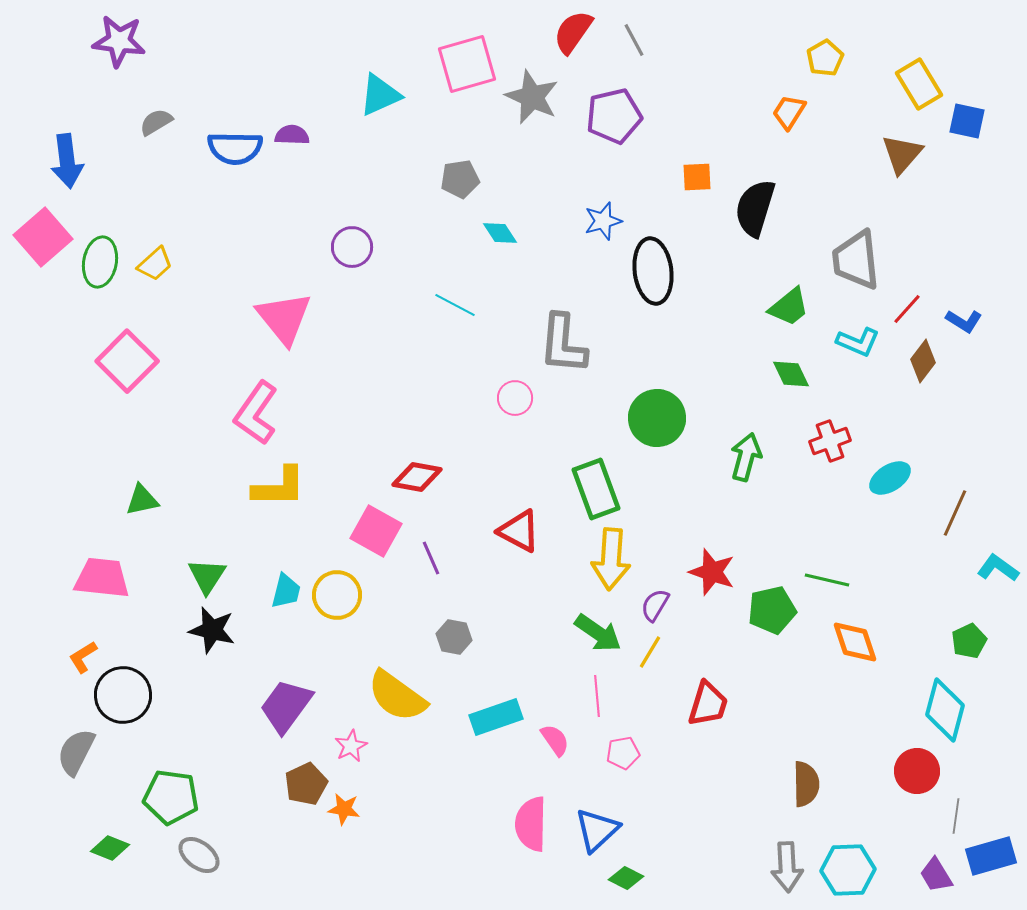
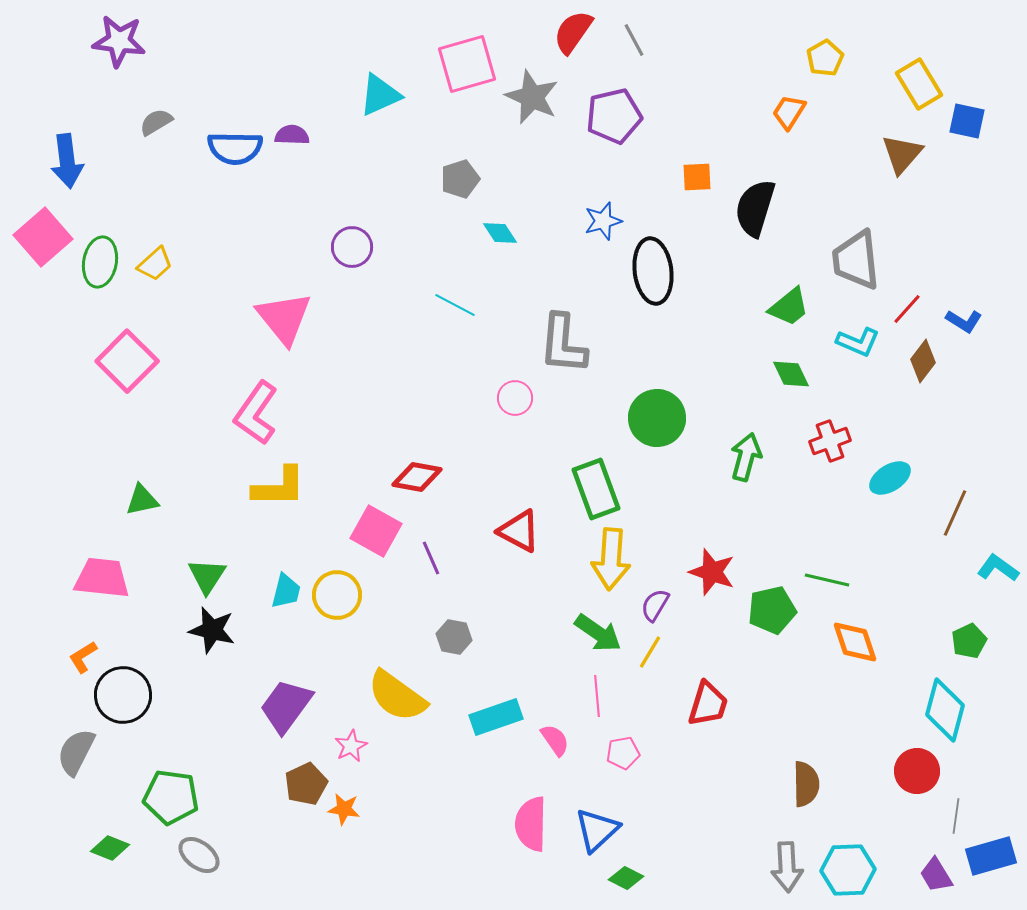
gray pentagon at (460, 179): rotated 9 degrees counterclockwise
